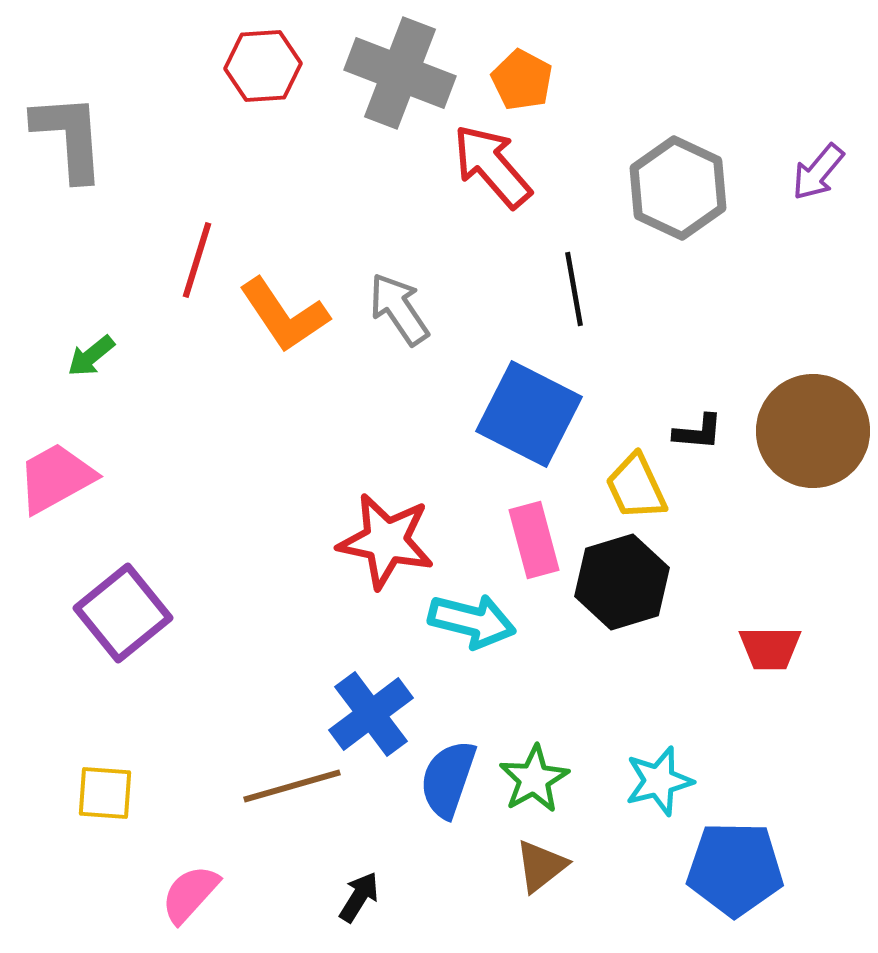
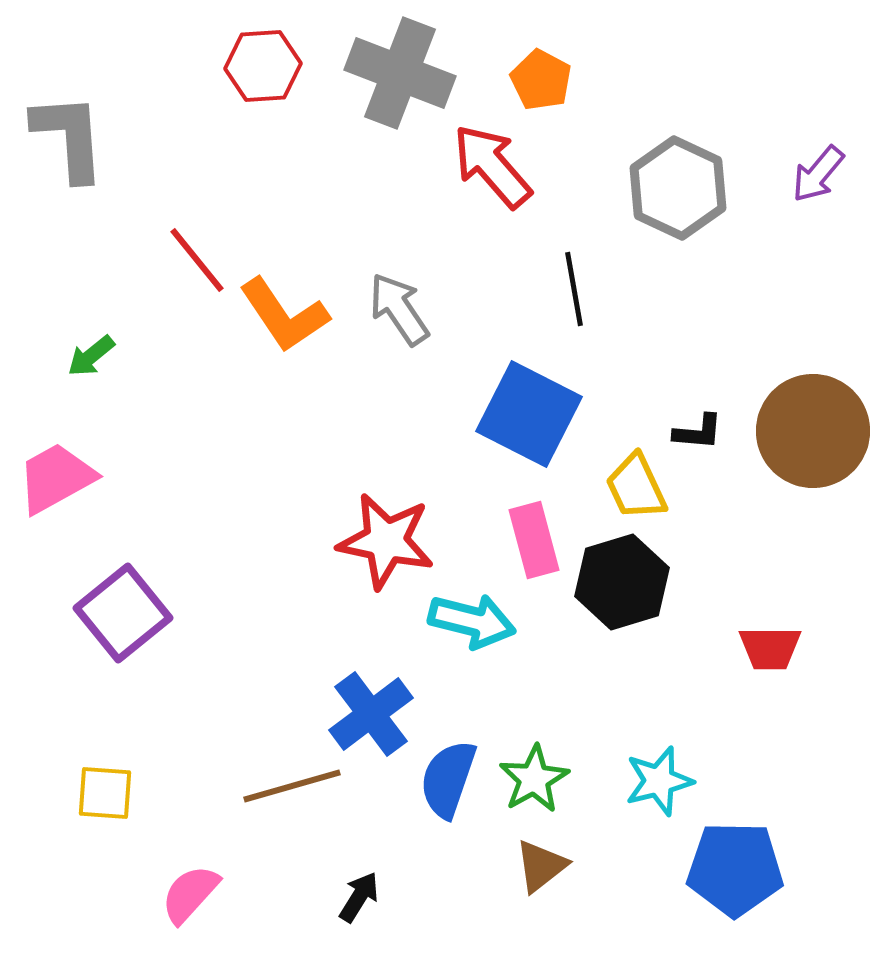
orange pentagon: moved 19 px right
purple arrow: moved 2 px down
red line: rotated 56 degrees counterclockwise
